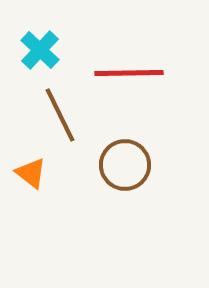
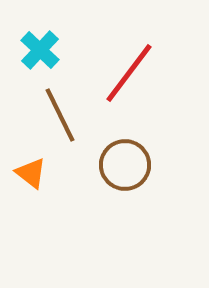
red line: rotated 52 degrees counterclockwise
